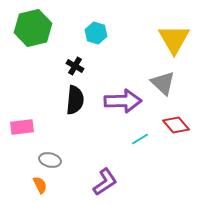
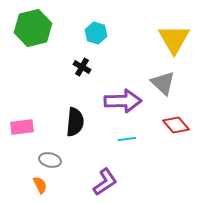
black cross: moved 7 px right, 1 px down
black semicircle: moved 22 px down
cyan line: moved 13 px left; rotated 24 degrees clockwise
